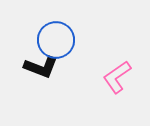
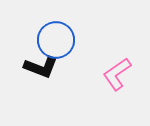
pink L-shape: moved 3 px up
